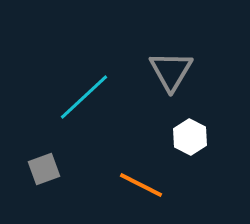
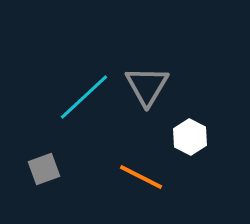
gray triangle: moved 24 px left, 15 px down
orange line: moved 8 px up
